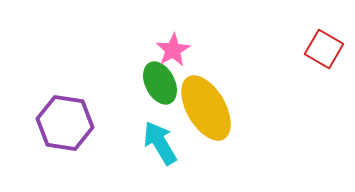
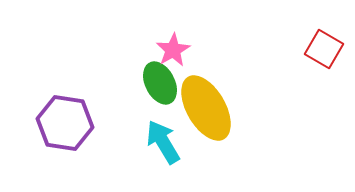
cyan arrow: moved 3 px right, 1 px up
